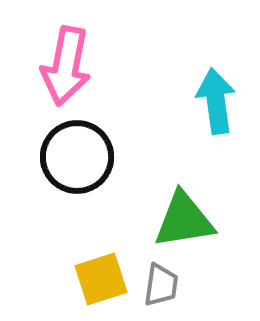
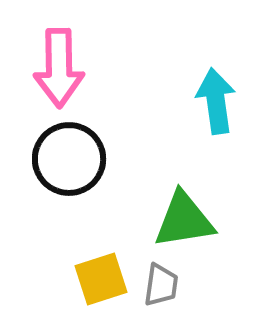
pink arrow: moved 7 px left, 2 px down; rotated 12 degrees counterclockwise
black circle: moved 8 px left, 2 px down
